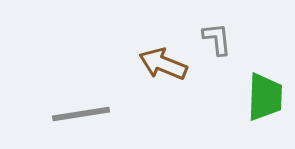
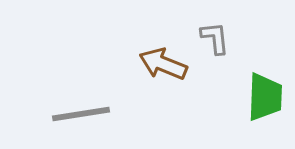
gray L-shape: moved 2 px left, 1 px up
